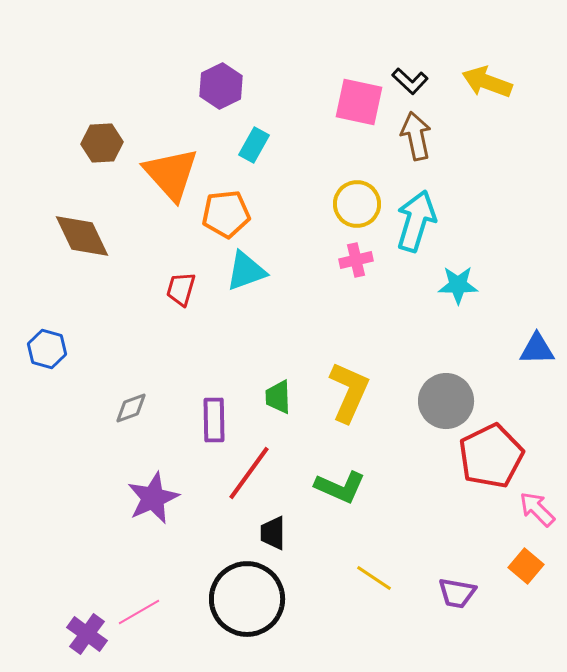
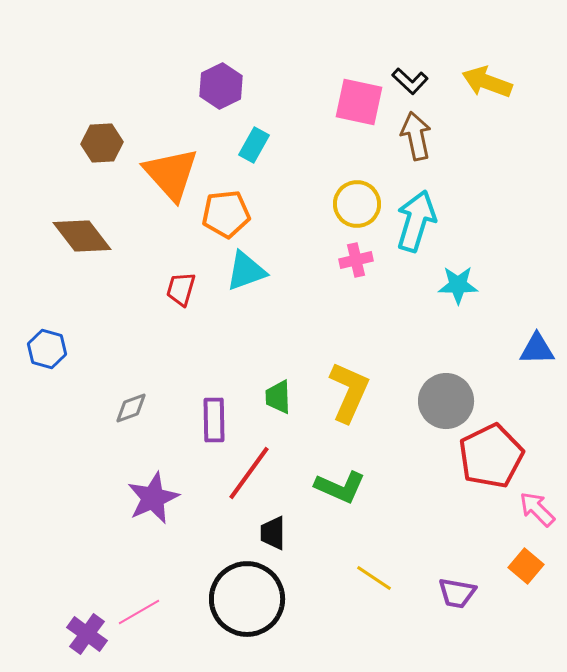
brown diamond: rotated 12 degrees counterclockwise
